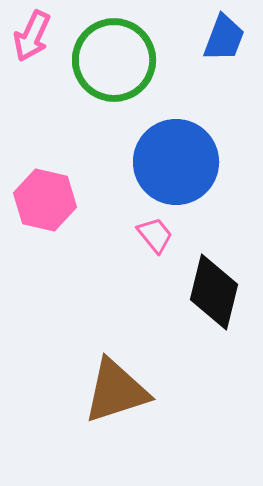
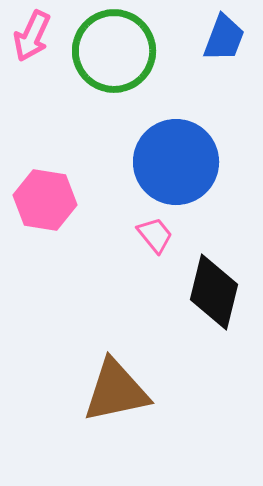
green circle: moved 9 px up
pink hexagon: rotated 4 degrees counterclockwise
brown triangle: rotated 6 degrees clockwise
